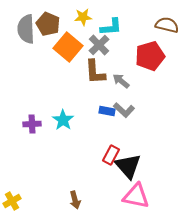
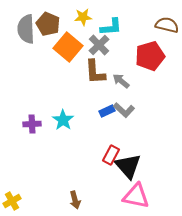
blue rectangle: rotated 35 degrees counterclockwise
